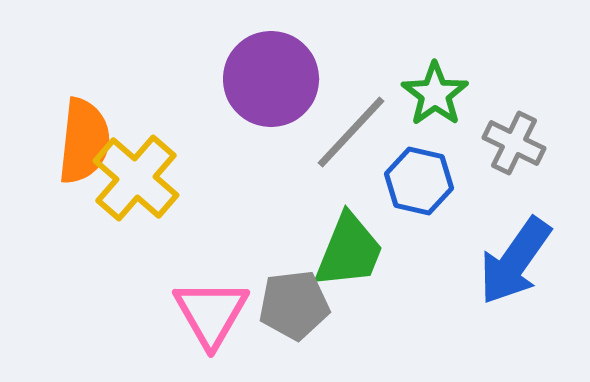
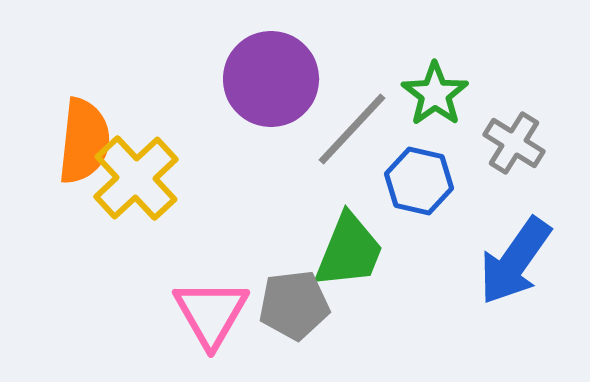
gray line: moved 1 px right, 3 px up
gray cross: rotated 6 degrees clockwise
yellow cross: rotated 6 degrees clockwise
